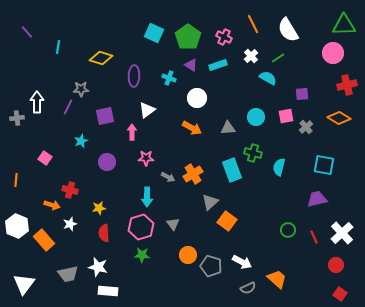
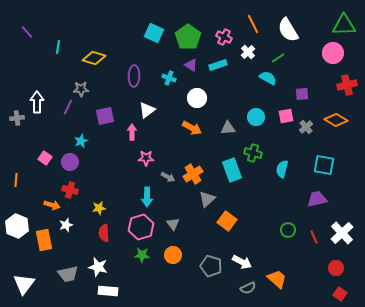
white cross at (251, 56): moved 3 px left, 4 px up
yellow diamond at (101, 58): moved 7 px left
orange diamond at (339, 118): moved 3 px left, 2 px down
purple circle at (107, 162): moved 37 px left
cyan semicircle at (279, 167): moved 3 px right, 2 px down
gray triangle at (210, 202): moved 3 px left, 3 px up
white star at (70, 224): moved 4 px left, 1 px down
orange rectangle at (44, 240): rotated 30 degrees clockwise
orange circle at (188, 255): moved 15 px left
red circle at (336, 265): moved 3 px down
